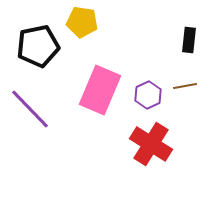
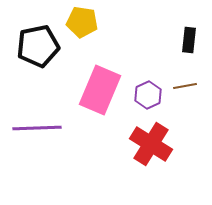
purple line: moved 7 px right, 19 px down; rotated 48 degrees counterclockwise
